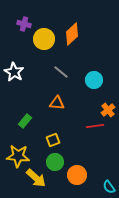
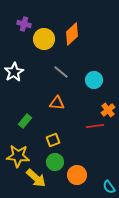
white star: rotated 12 degrees clockwise
